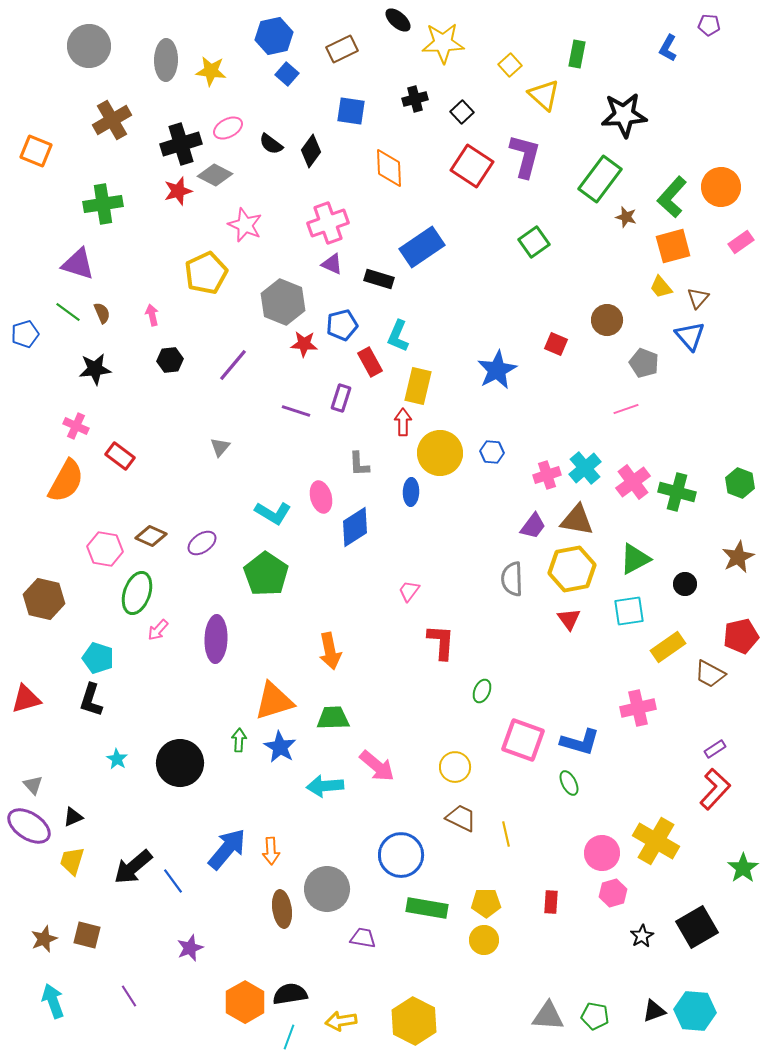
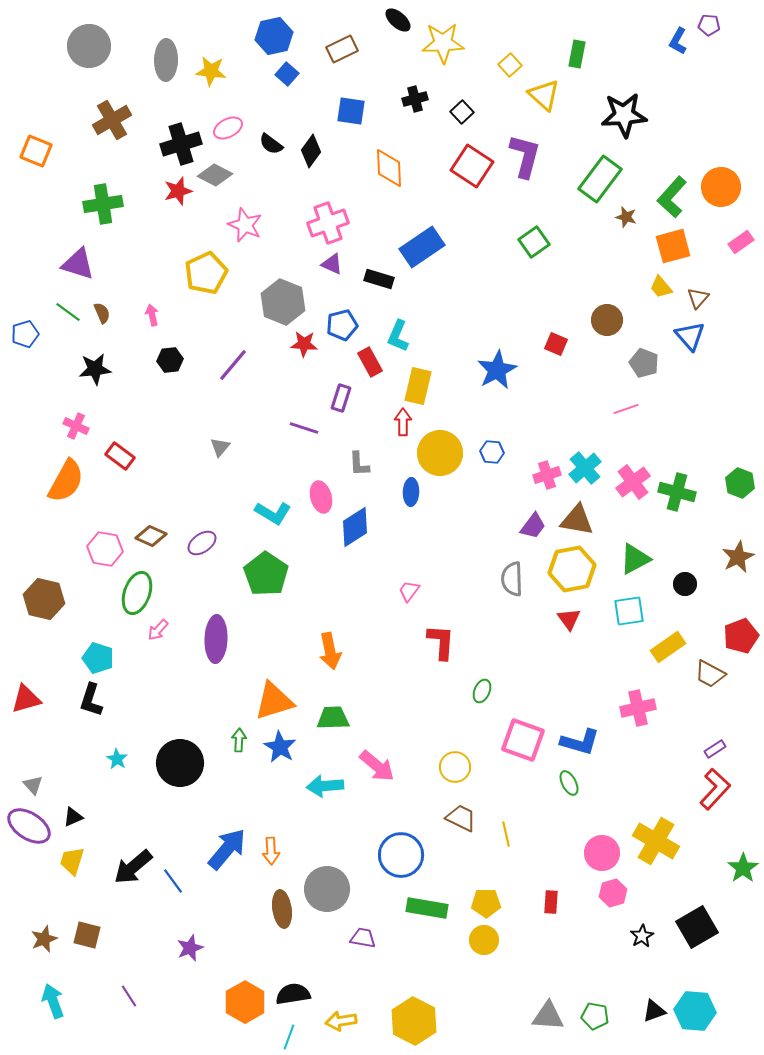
blue L-shape at (668, 48): moved 10 px right, 7 px up
purple line at (296, 411): moved 8 px right, 17 px down
red pentagon at (741, 636): rotated 8 degrees counterclockwise
black semicircle at (290, 994): moved 3 px right
